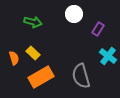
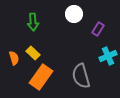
green arrow: rotated 72 degrees clockwise
cyan cross: rotated 30 degrees clockwise
orange rectangle: rotated 25 degrees counterclockwise
